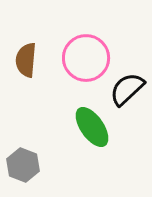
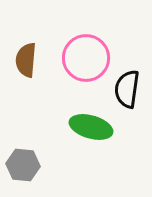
black semicircle: rotated 39 degrees counterclockwise
green ellipse: moved 1 px left; rotated 39 degrees counterclockwise
gray hexagon: rotated 16 degrees counterclockwise
